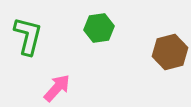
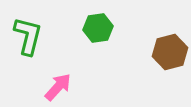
green hexagon: moved 1 px left
pink arrow: moved 1 px right, 1 px up
